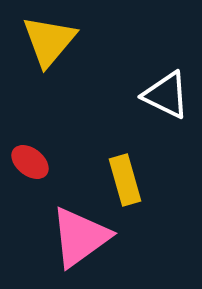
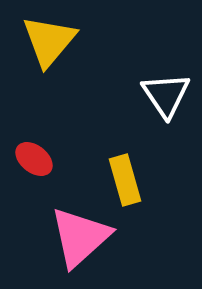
white triangle: rotated 30 degrees clockwise
red ellipse: moved 4 px right, 3 px up
pink triangle: rotated 6 degrees counterclockwise
